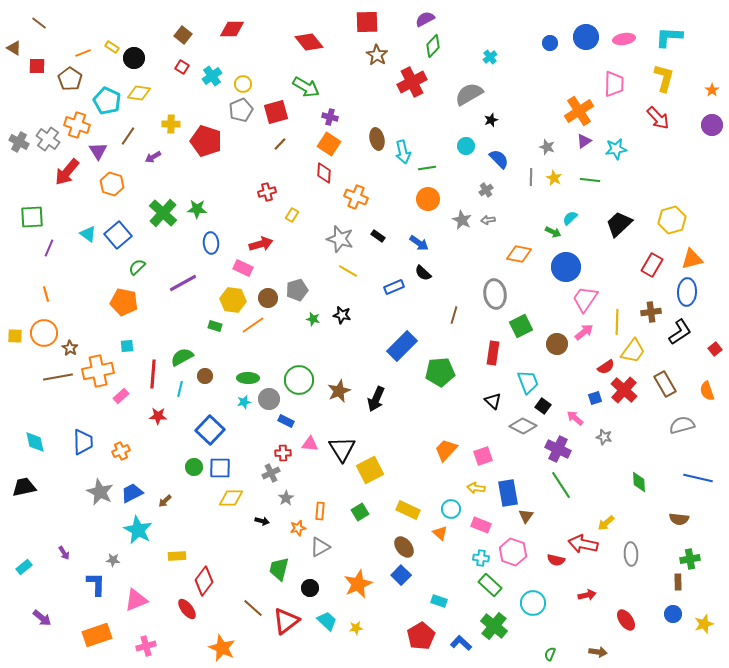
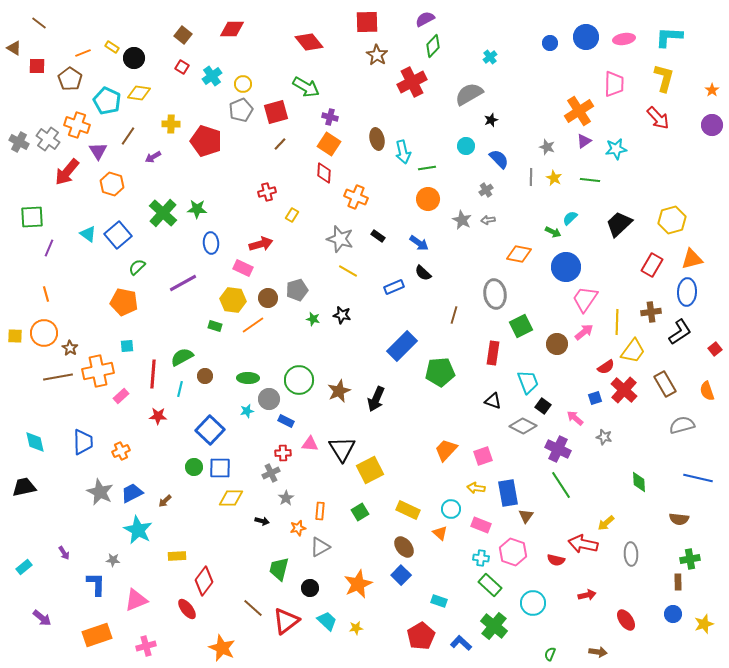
black triangle at (493, 401): rotated 24 degrees counterclockwise
cyan star at (244, 402): moved 3 px right, 9 px down
